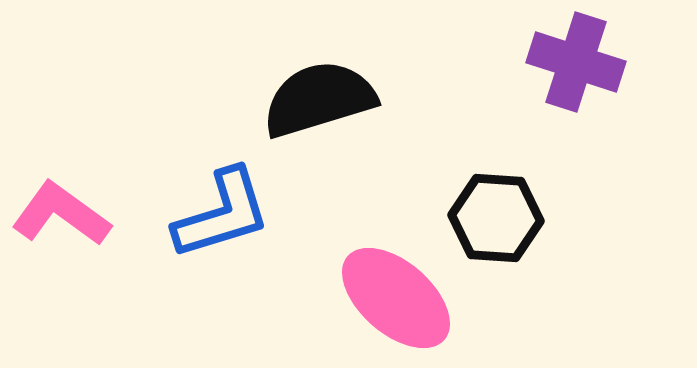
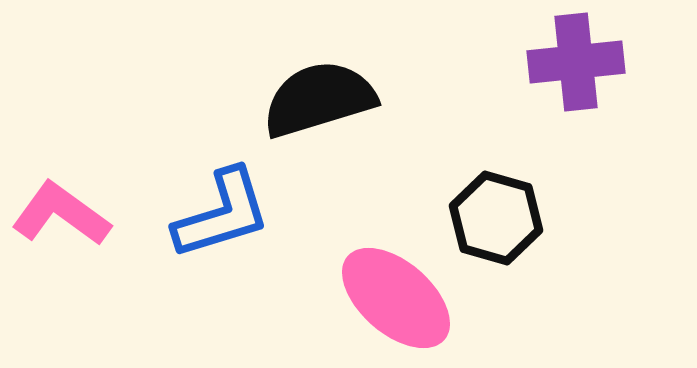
purple cross: rotated 24 degrees counterclockwise
black hexagon: rotated 12 degrees clockwise
